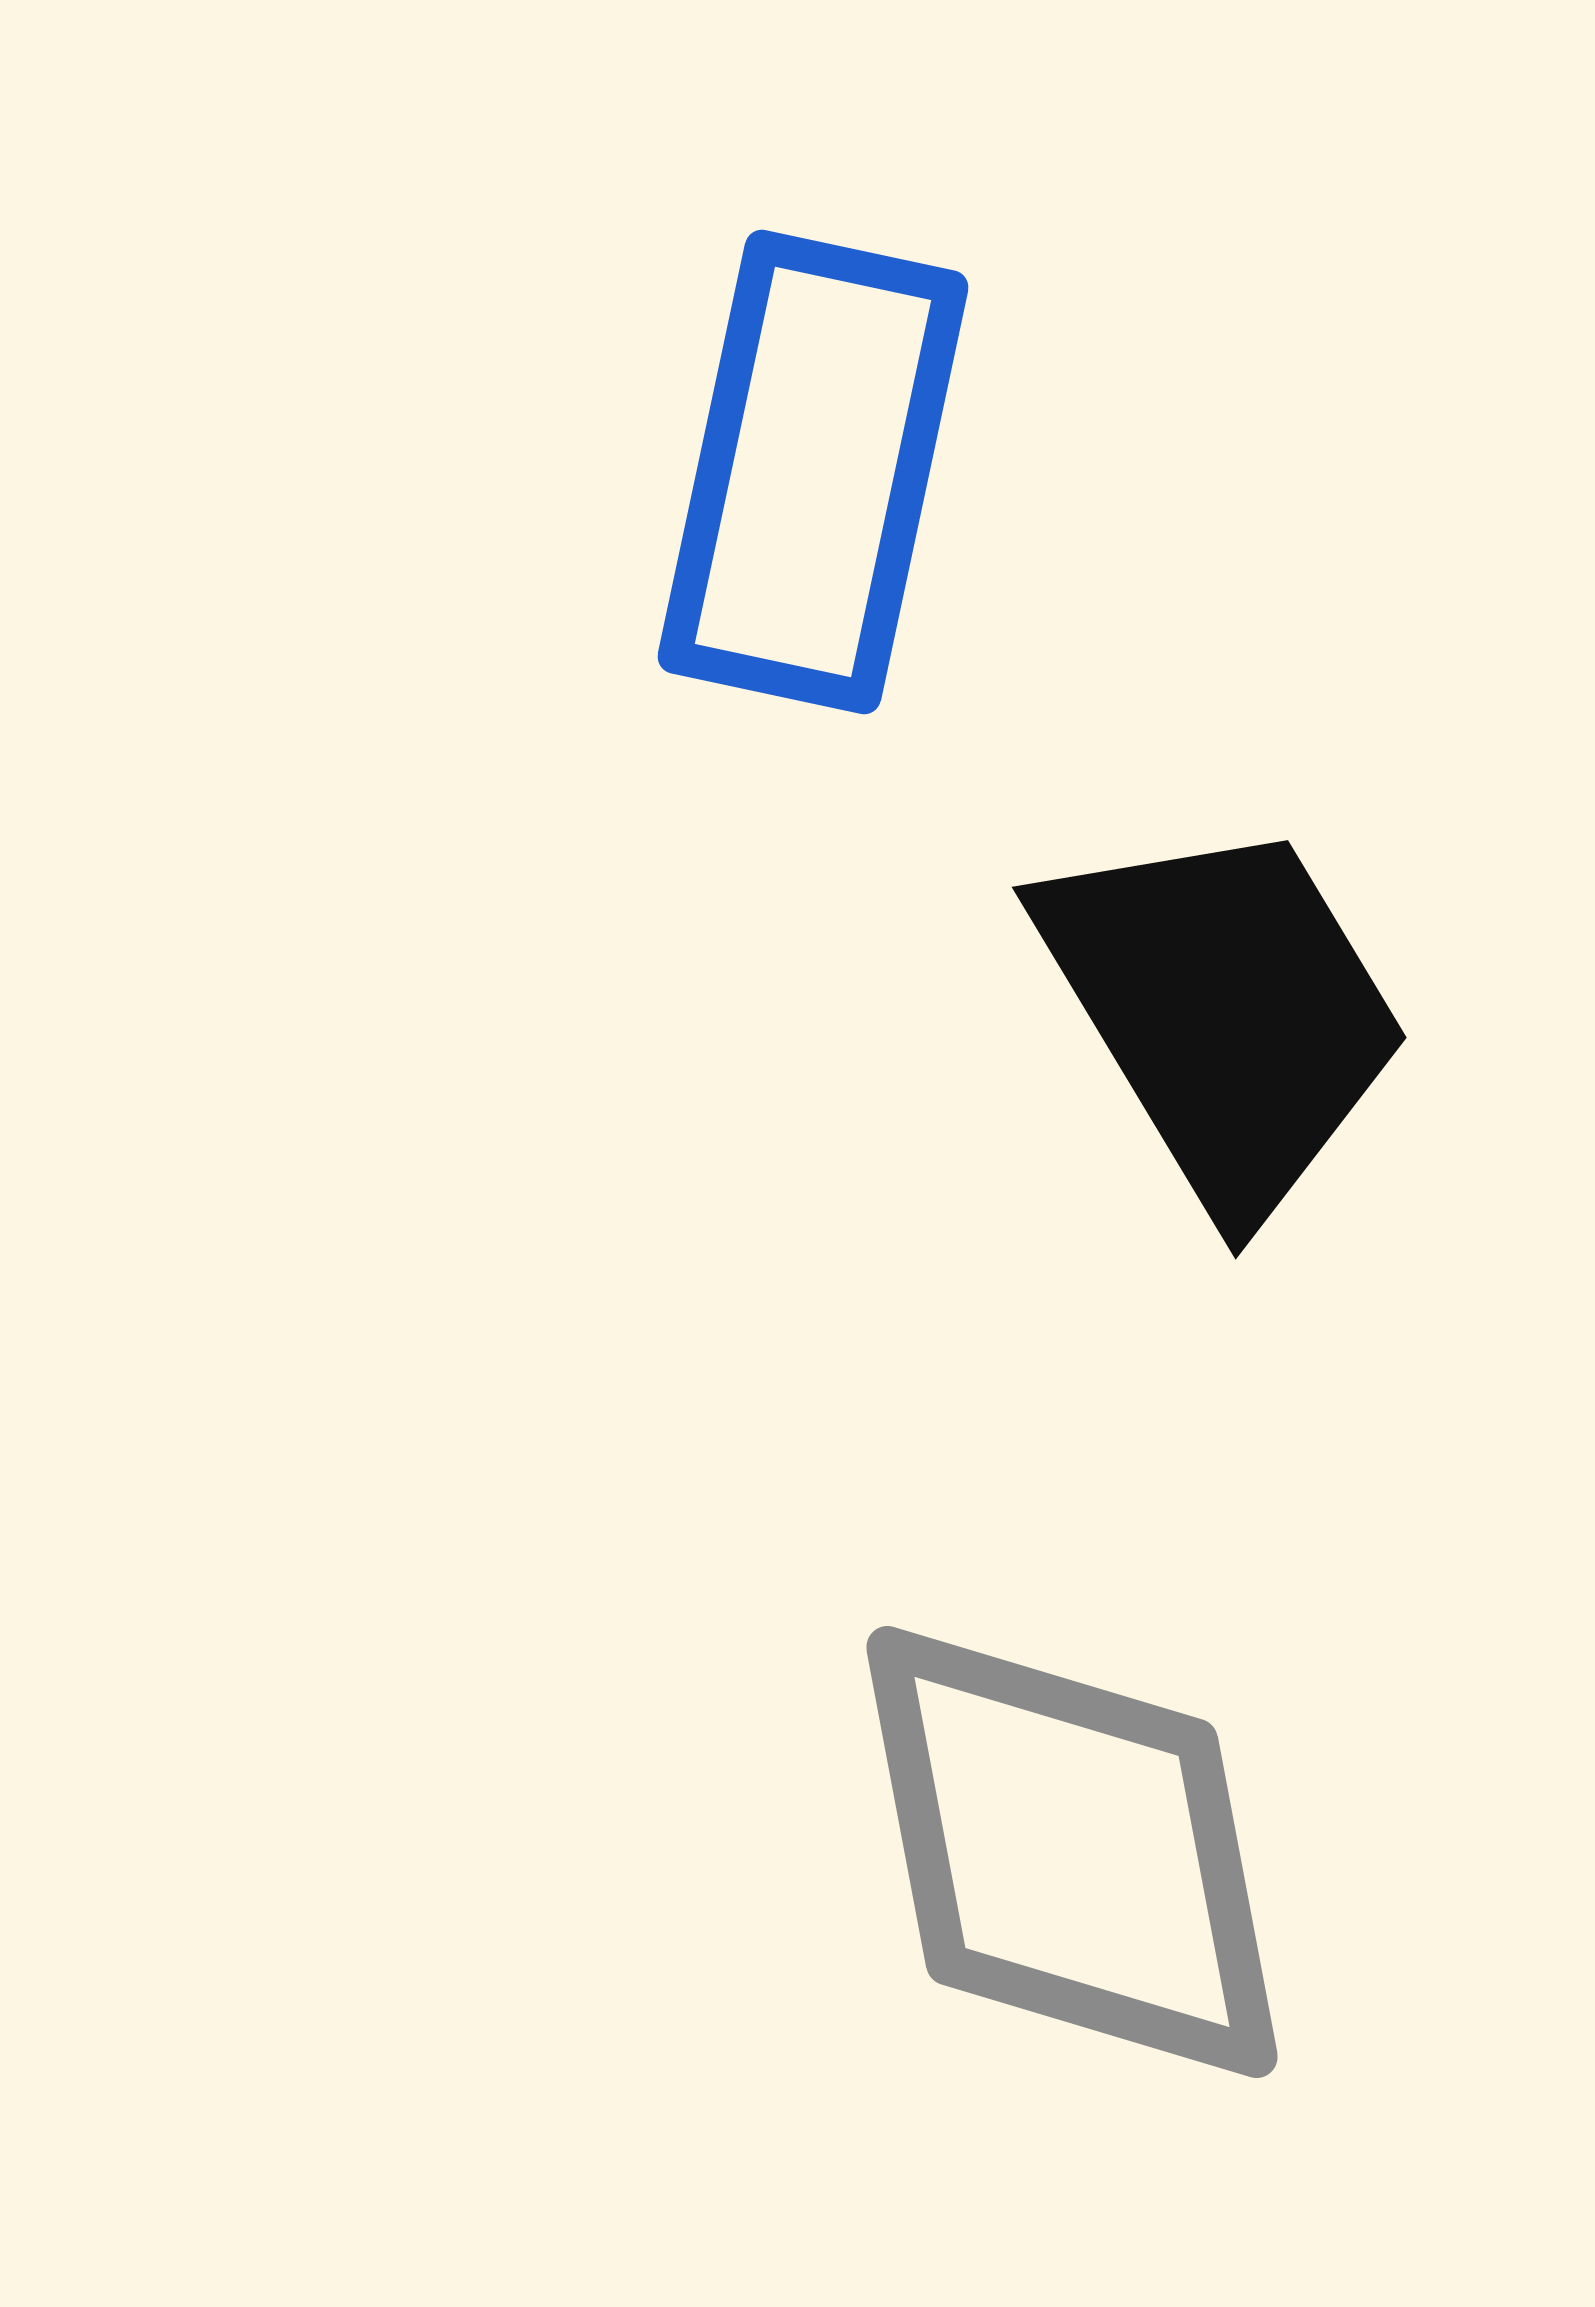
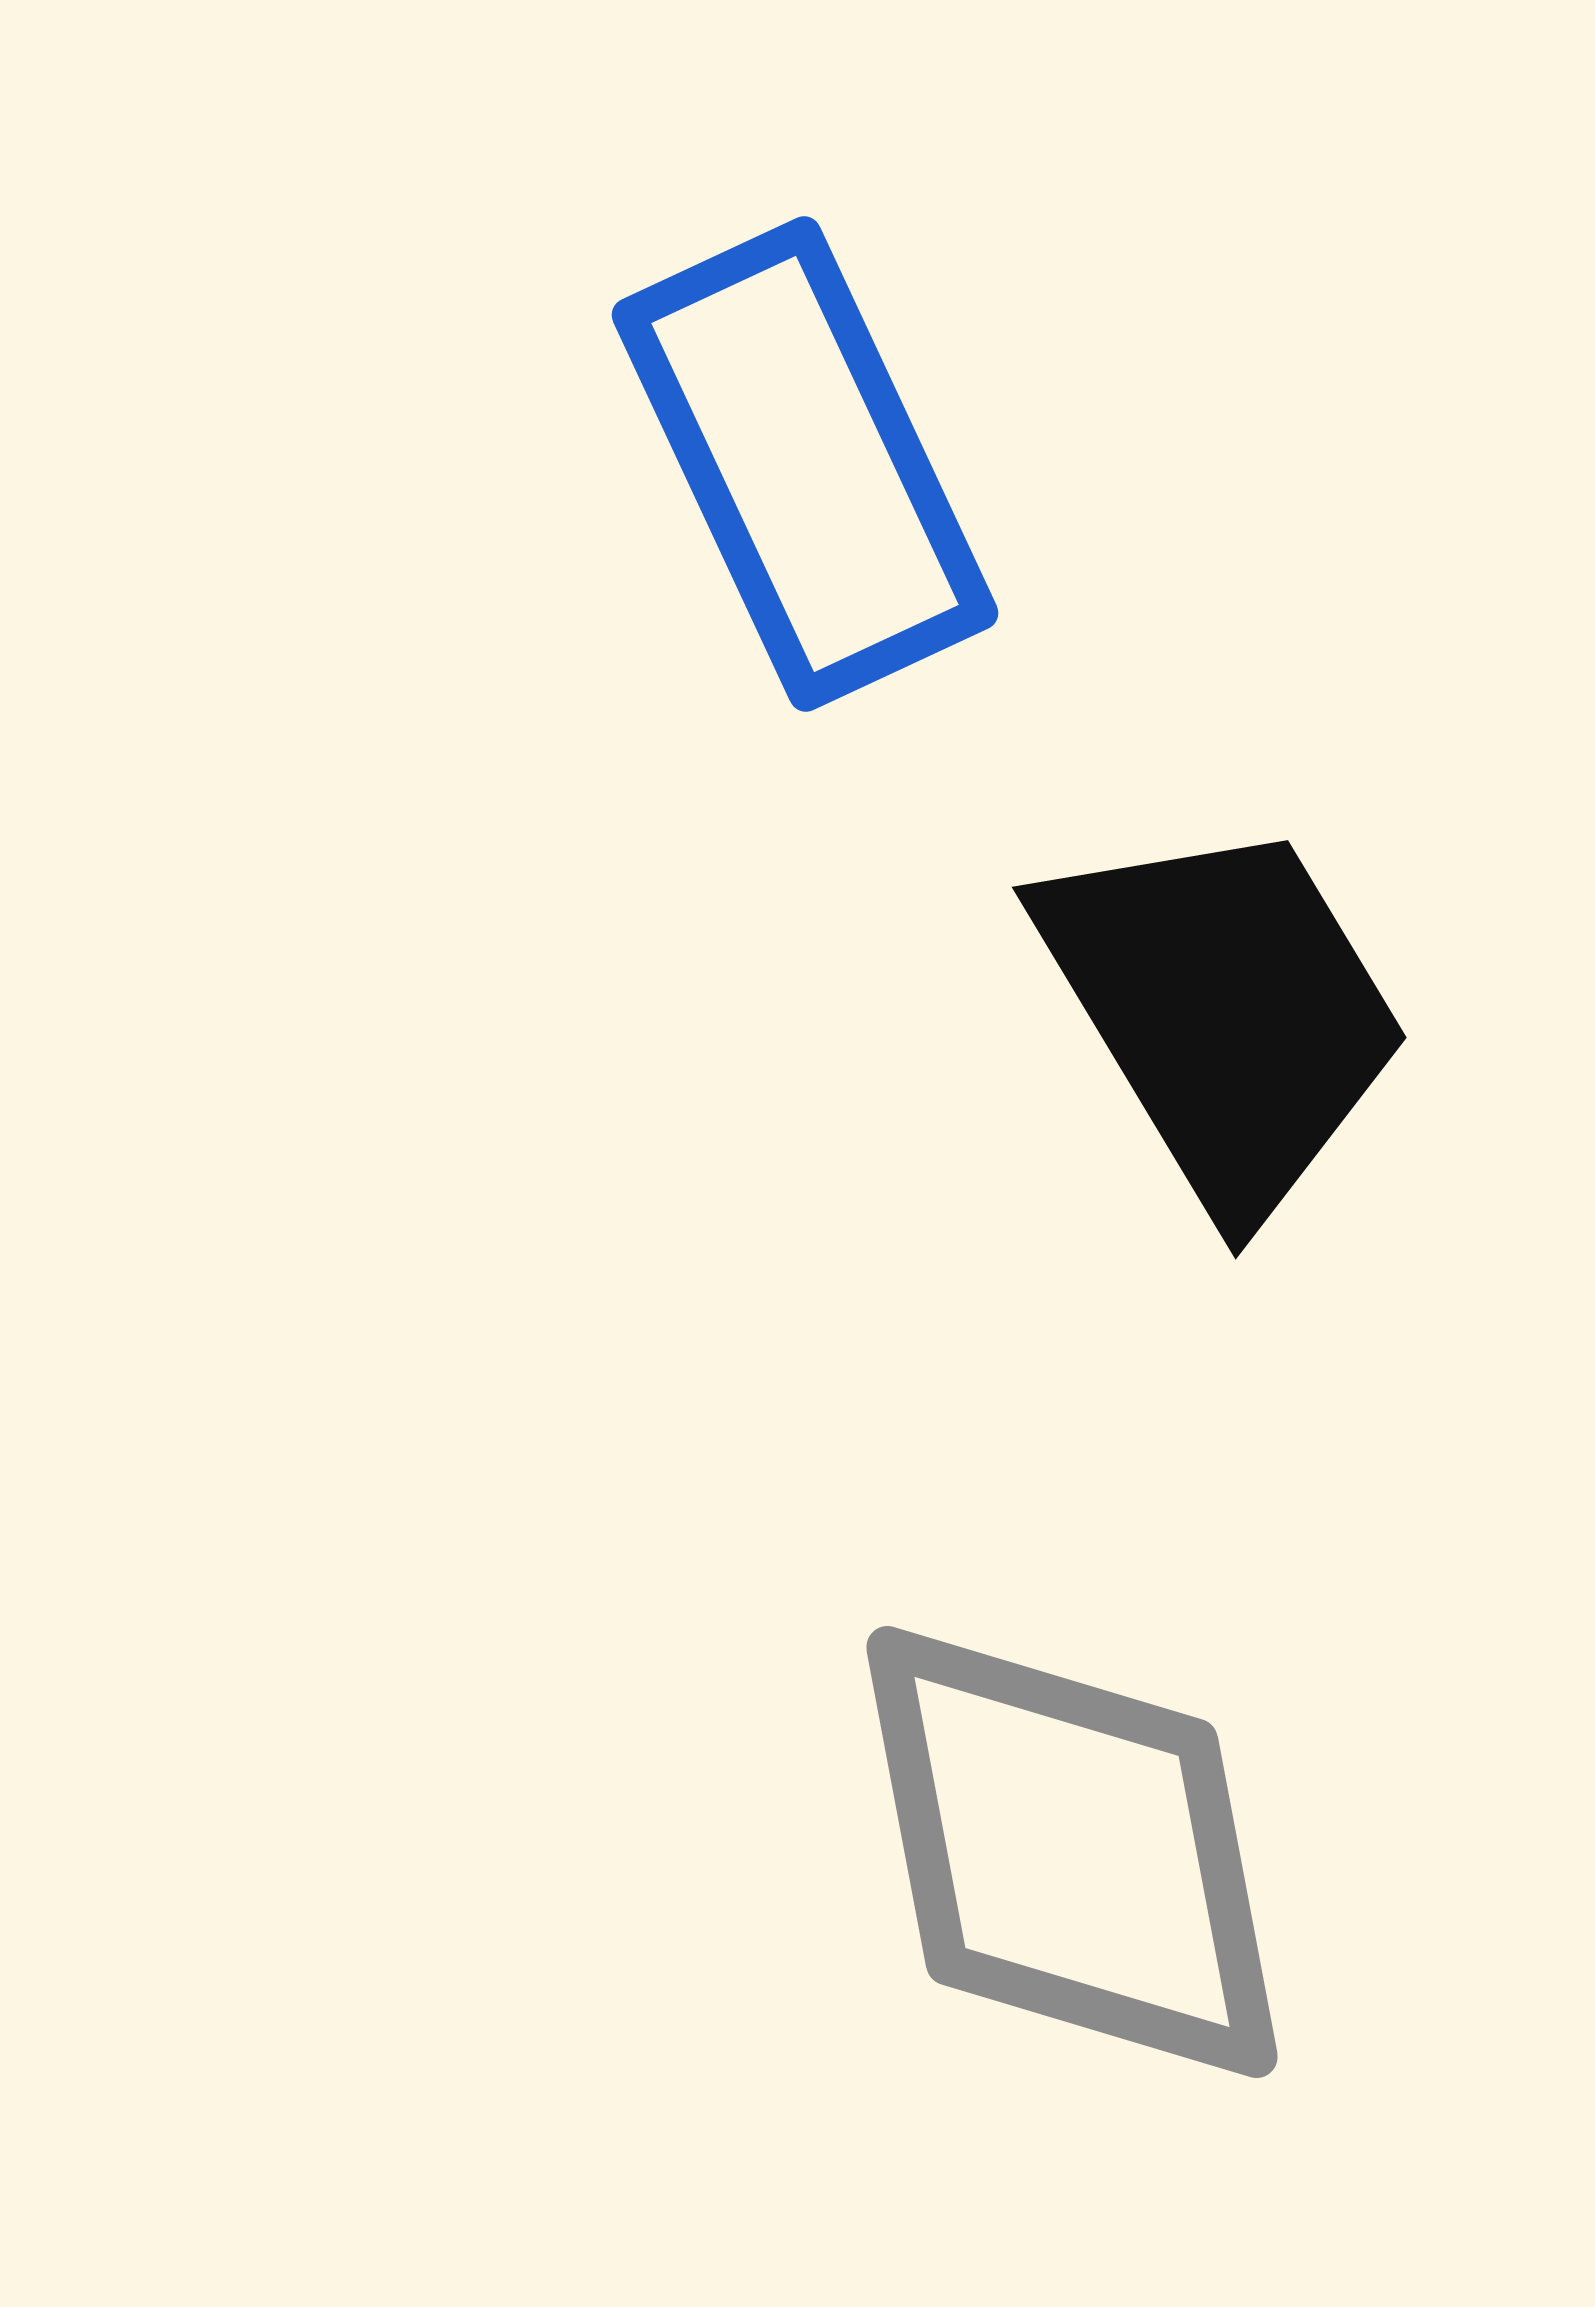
blue rectangle: moved 8 px left, 8 px up; rotated 37 degrees counterclockwise
